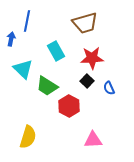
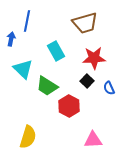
red star: moved 2 px right
